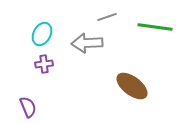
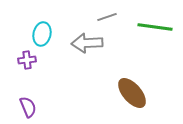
cyan ellipse: rotated 15 degrees counterclockwise
purple cross: moved 17 px left, 4 px up
brown ellipse: moved 7 px down; rotated 12 degrees clockwise
